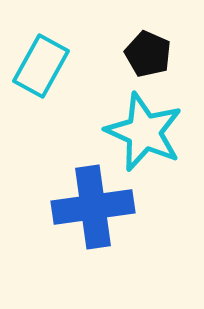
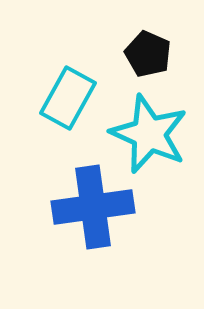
cyan rectangle: moved 27 px right, 32 px down
cyan star: moved 5 px right, 2 px down
